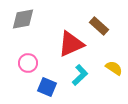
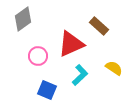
gray diamond: rotated 25 degrees counterclockwise
pink circle: moved 10 px right, 7 px up
blue square: moved 3 px down
